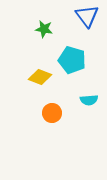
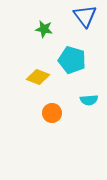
blue triangle: moved 2 px left
yellow diamond: moved 2 px left
